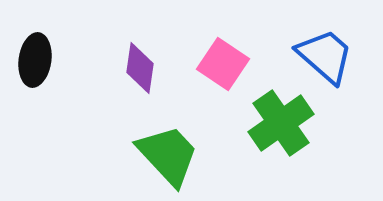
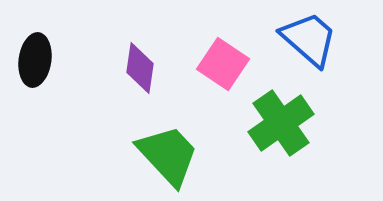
blue trapezoid: moved 16 px left, 17 px up
